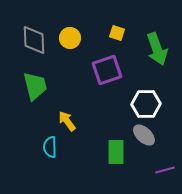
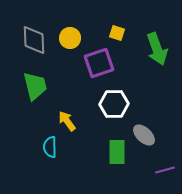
purple square: moved 8 px left, 7 px up
white hexagon: moved 32 px left
green rectangle: moved 1 px right
